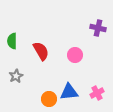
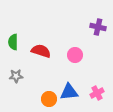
purple cross: moved 1 px up
green semicircle: moved 1 px right, 1 px down
red semicircle: rotated 42 degrees counterclockwise
gray star: rotated 24 degrees clockwise
